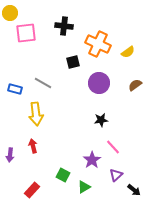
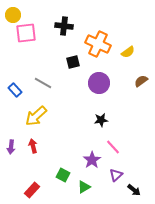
yellow circle: moved 3 px right, 2 px down
brown semicircle: moved 6 px right, 4 px up
blue rectangle: moved 1 px down; rotated 32 degrees clockwise
yellow arrow: moved 2 px down; rotated 55 degrees clockwise
purple arrow: moved 1 px right, 8 px up
